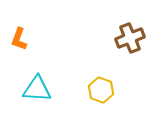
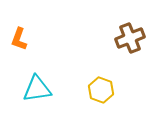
cyan triangle: rotated 12 degrees counterclockwise
